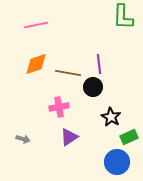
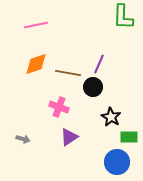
purple line: rotated 30 degrees clockwise
pink cross: rotated 30 degrees clockwise
green rectangle: rotated 24 degrees clockwise
